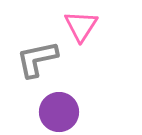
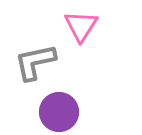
gray L-shape: moved 2 px left, 3 px down
